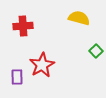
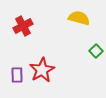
red cross: rotated 24 degrees counterclockwise
red star: moved 5 px down
purple rectangle: moved 2 px up
